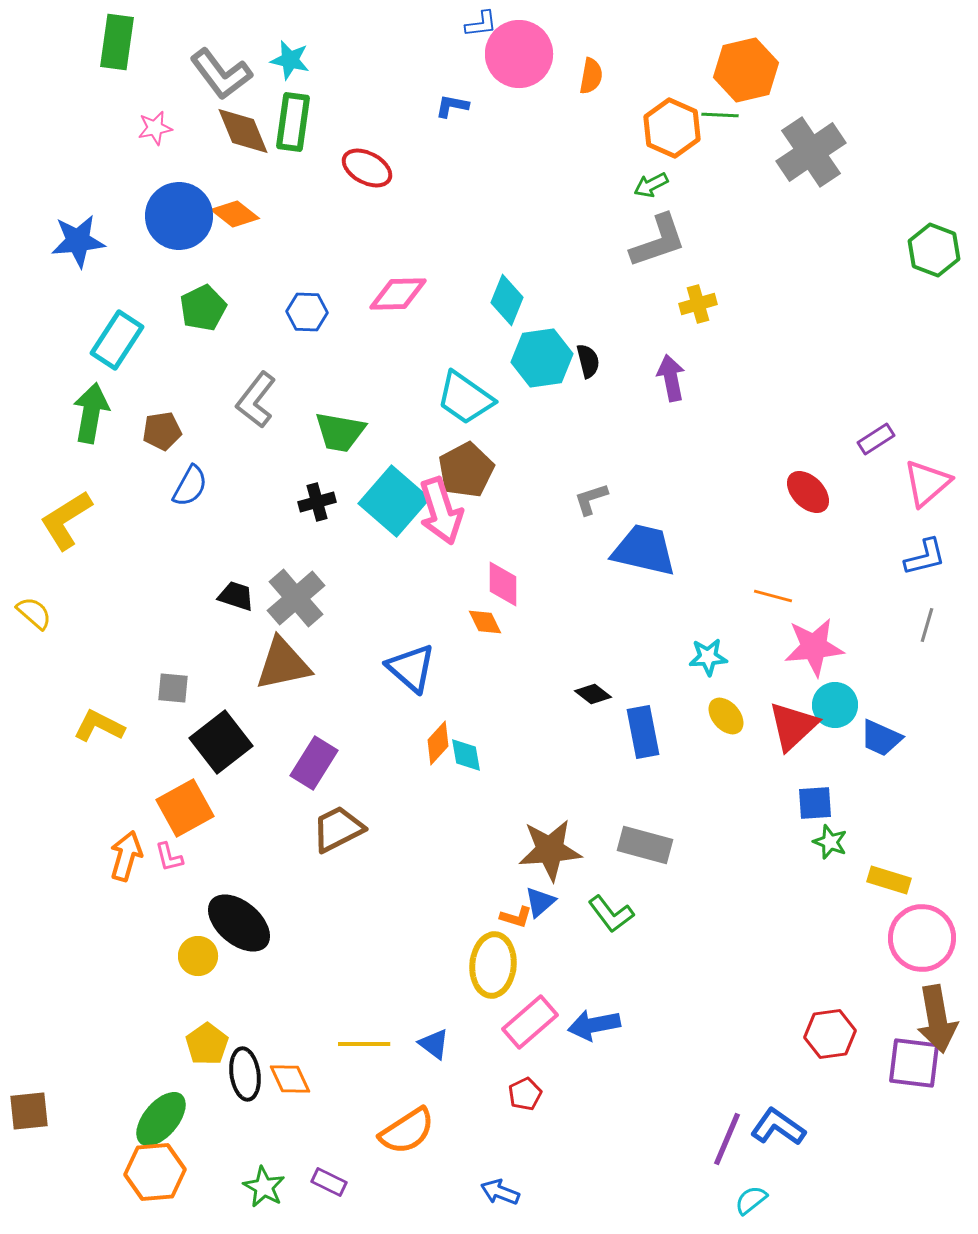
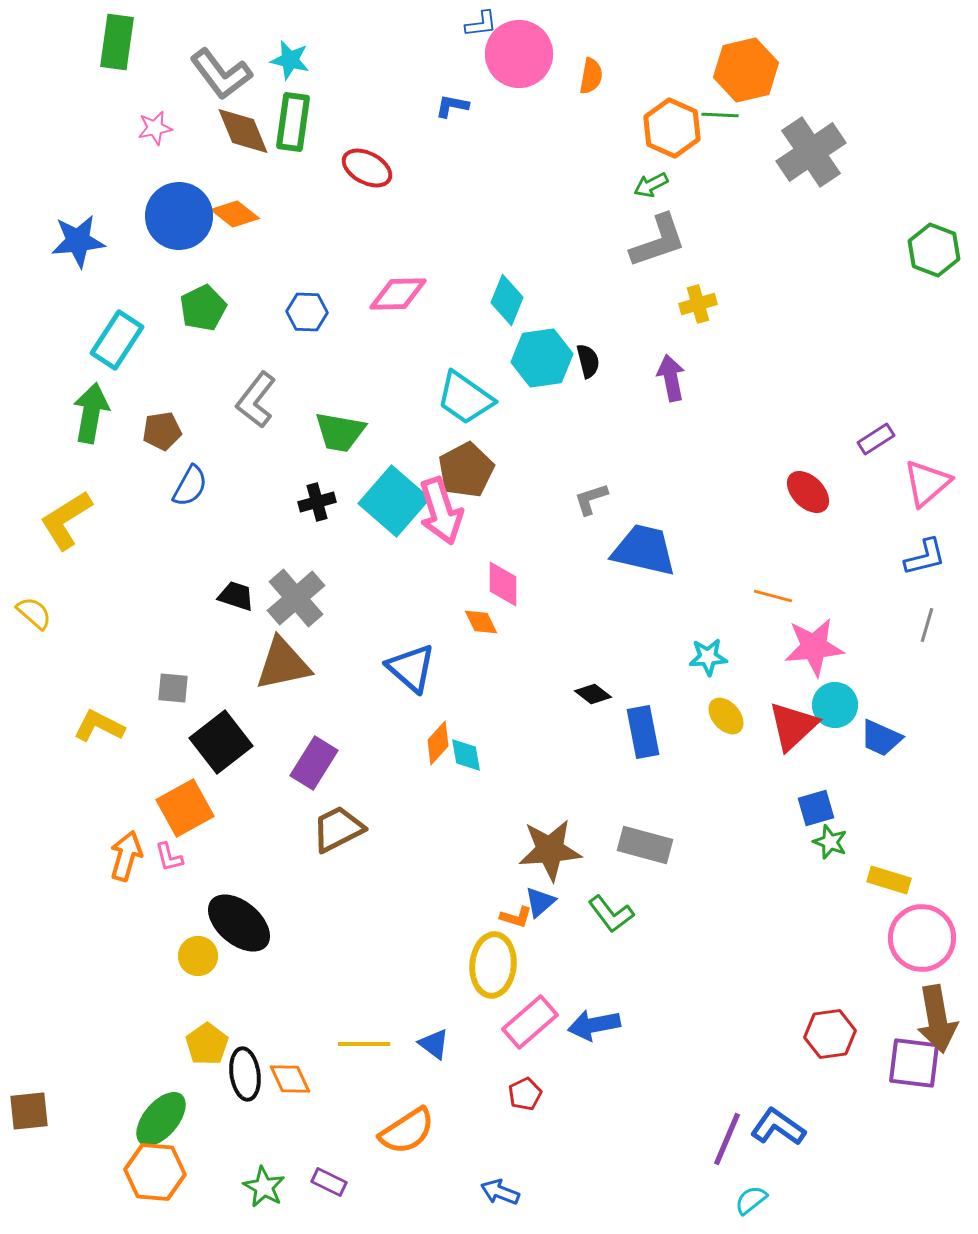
orange diamond at (485, 622): moved 4 px left
blue square at (815, 803): moved 1 px right, 5 px down; rotated 12 degrees counterclockwise
orange hexagon at (155, 1172): rotated 10 degrees clockwise
